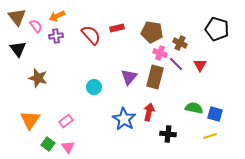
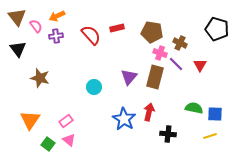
brown star: moved 2 px right
blue square: rotated 14 degrees counterclockwise
pink triangle: moved 1 px right, 7 px up; rotated 16 degrees counterclockwise
